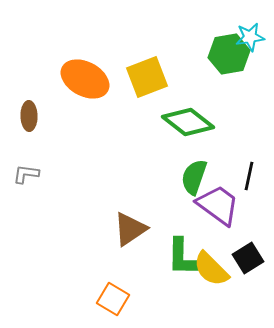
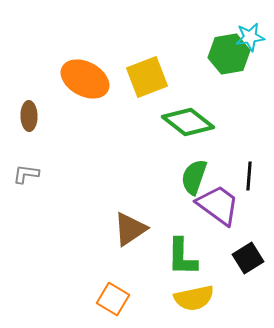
black line: rotated 8 degrees counterclockwise
yellow semicircle: moved 17 px left, 29 px down; rotated 57 degrees counterclockwise
